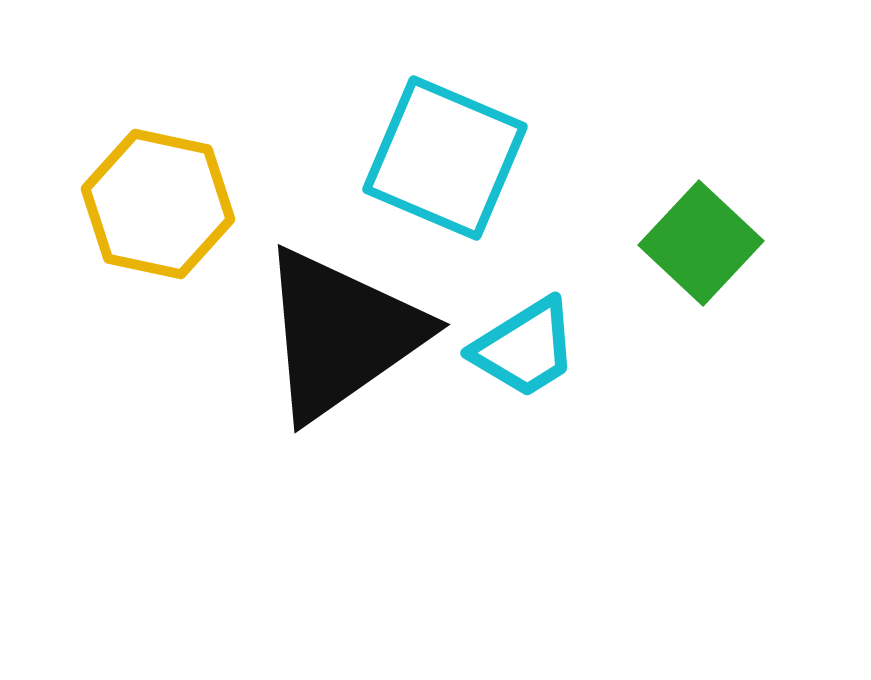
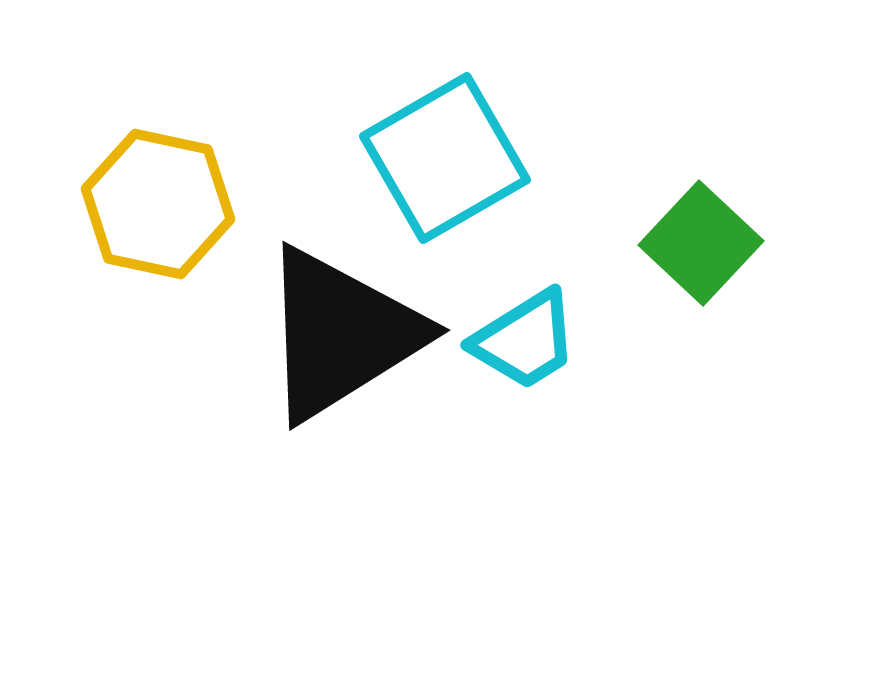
cyan square: rotated 37 degrees clockwise
black triangle: rotated 3 degrees clockwise
cyan trapezoid: moved 8 px up
